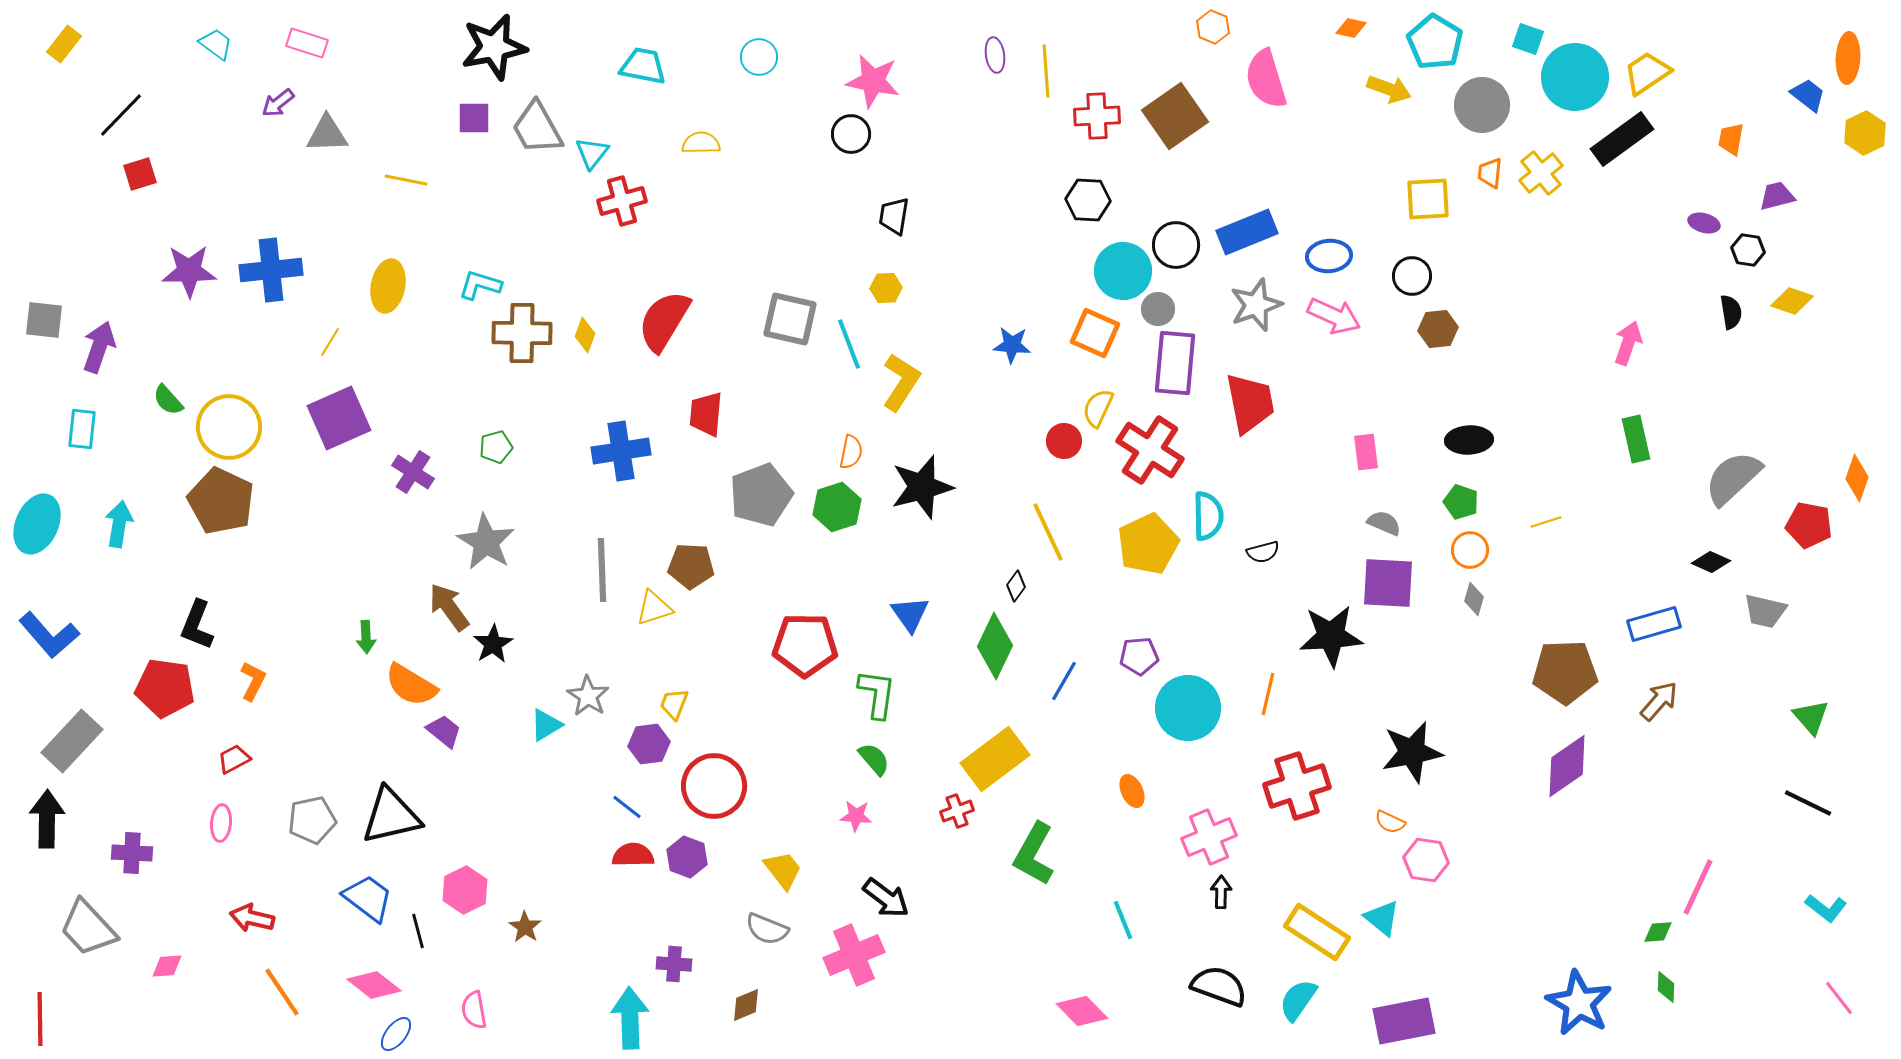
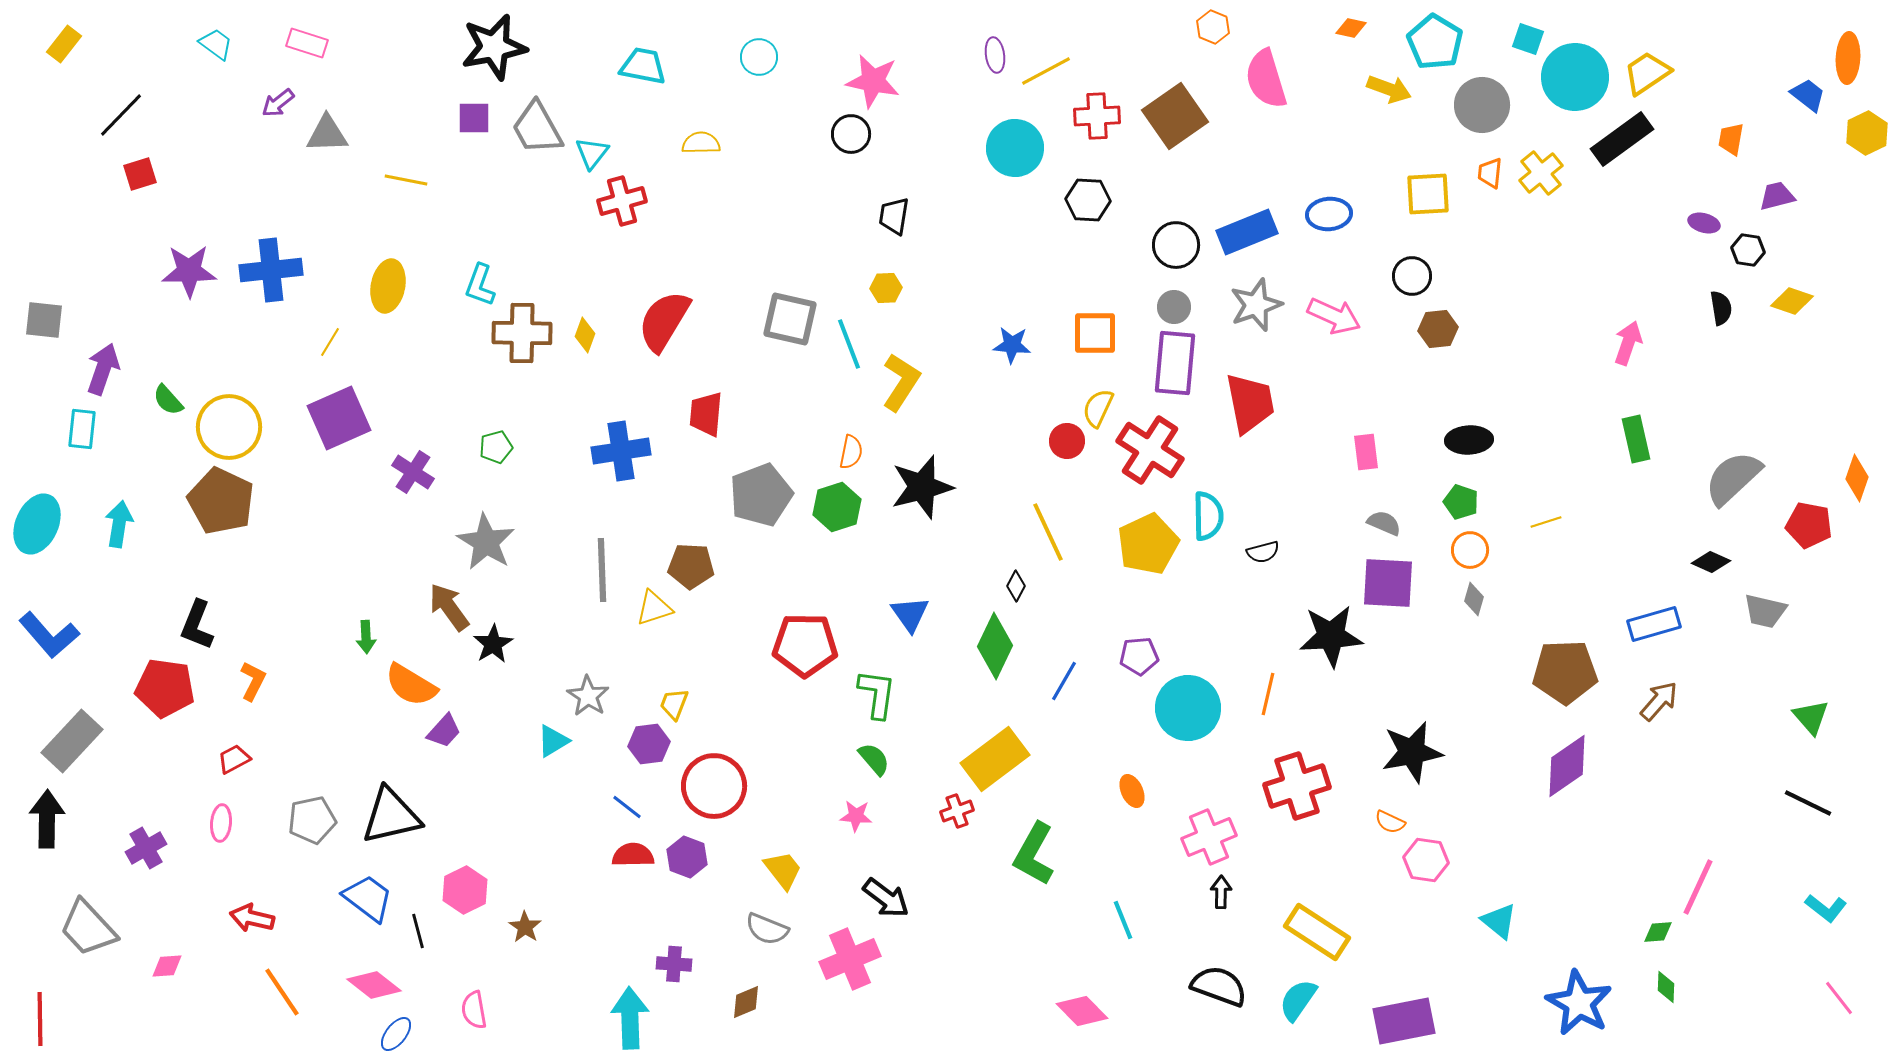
yellow line at (1046, 71): rotated 66 degrees clockwise
yellow hexagon at (1865, 133): moved 2 px right
yellow square at (1428, 199): moved 5 px up
blue ellipse at (1329, 256): moved 42 px up
cyan circle at (1123, 271): moved 108 px left, 123 px up
cyan L-shape at (480, 285): rotated 87 degrees counterclockwise
gray circle at (1158, 309): moved 16 px right, 2 px up
black semicircle at (1731, 312): moved 10 px left, 4 px up
orange square at (1095, 333): rotated 24 degrees counterclockwise
purple arrow at (99, 347): moved 4 px right, 22 px down
red circle at (1064, 441): moved 3 px right
black diamond at (1016, 586): rotated 8 degrees counterclockwise
cyan triangle at (546, 725): moved 7 px right, 16 px down
purple trapezoid at (444, 731): rotated 93 degrees clockwise
purple cross at (132, 853): moved 14 px right, 5 px up; rotated 33 degrees counterclockwise
cyan triangle at (1382, 918): moved 117 px right, 3 px down
pink cross at (854, 955): moved 4 px left, 4 px down
brown diamond at (746, 1005): moved 3 px up
